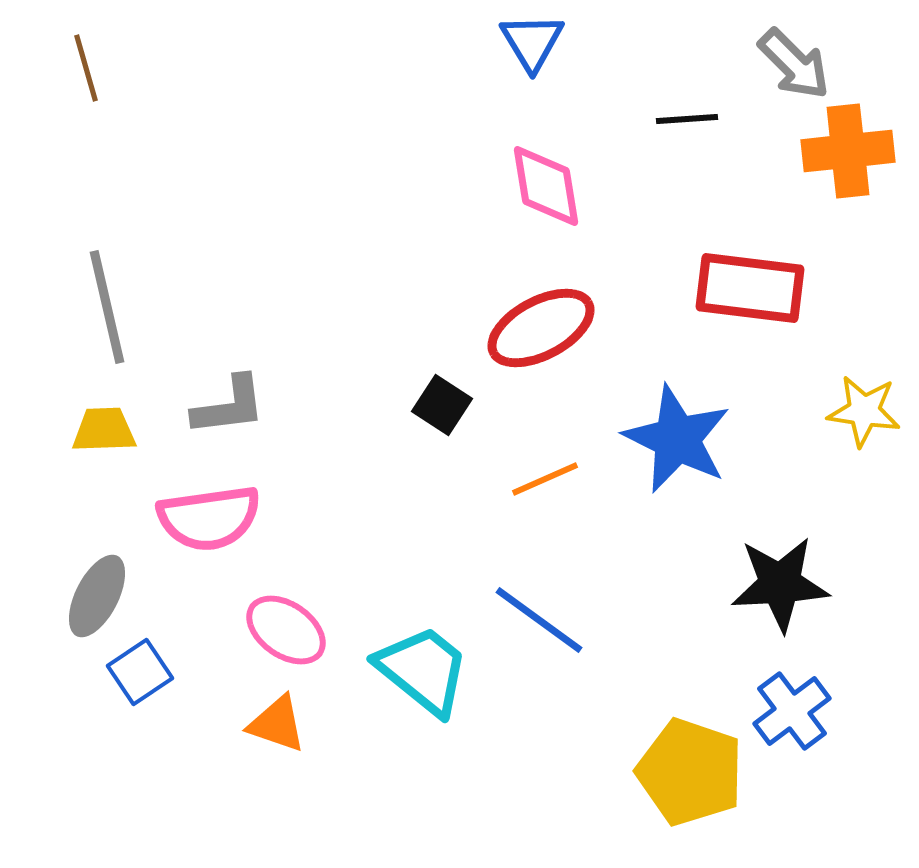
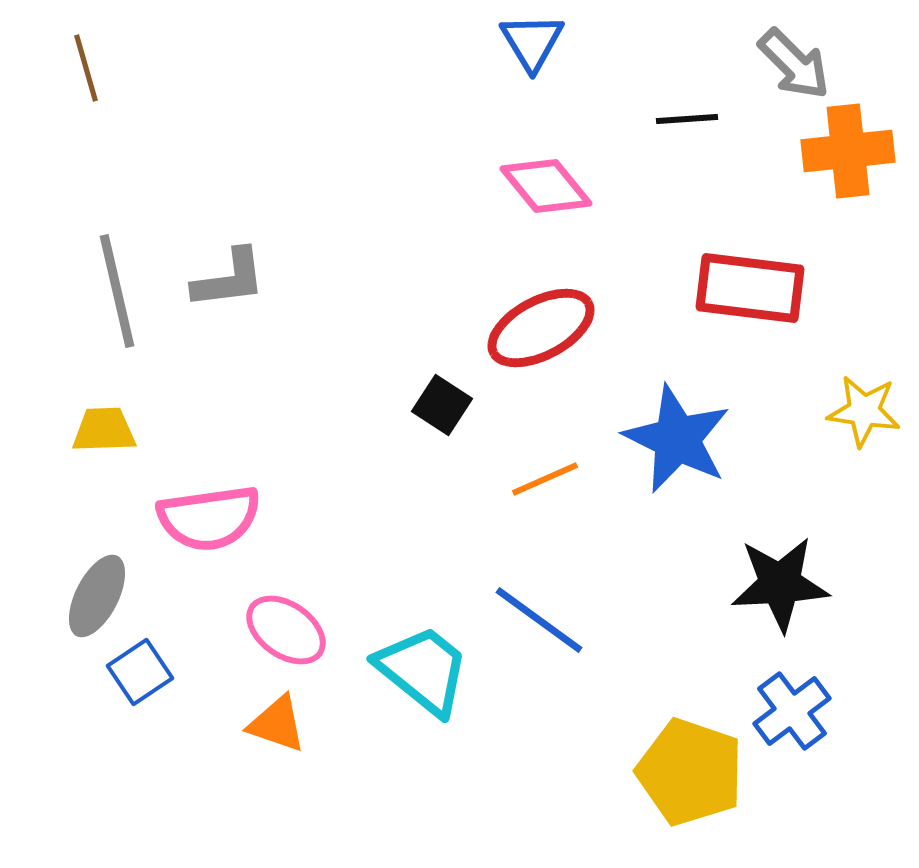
pink diamond: rotated 30 degrees counterclockwise
gray line: moved 10 px right, 16 px up
gray L-shape: moved 127 px up
